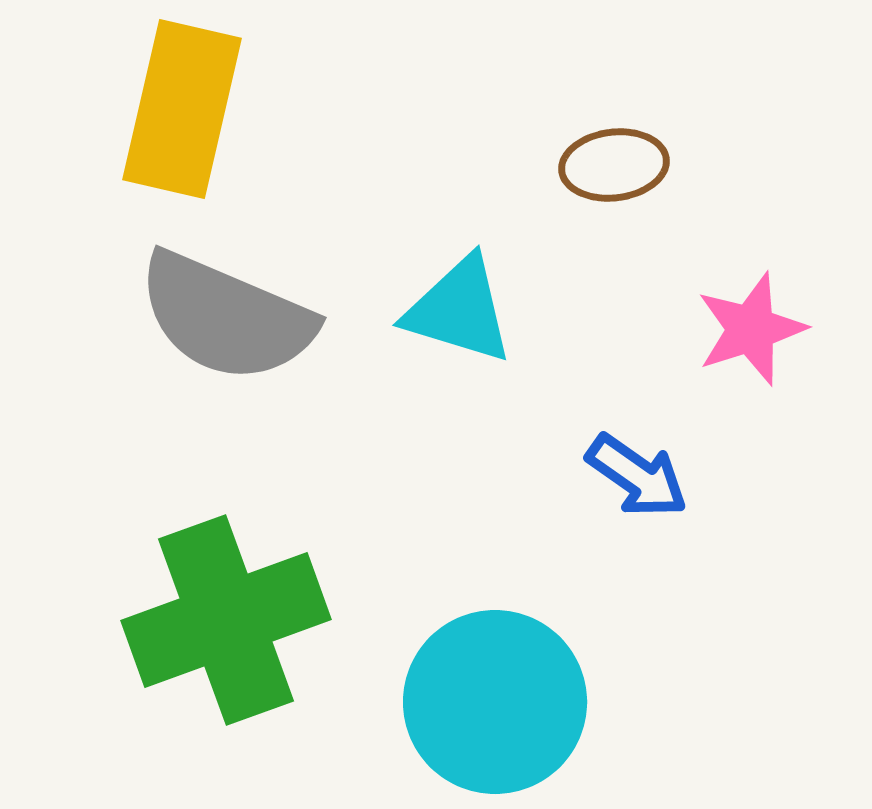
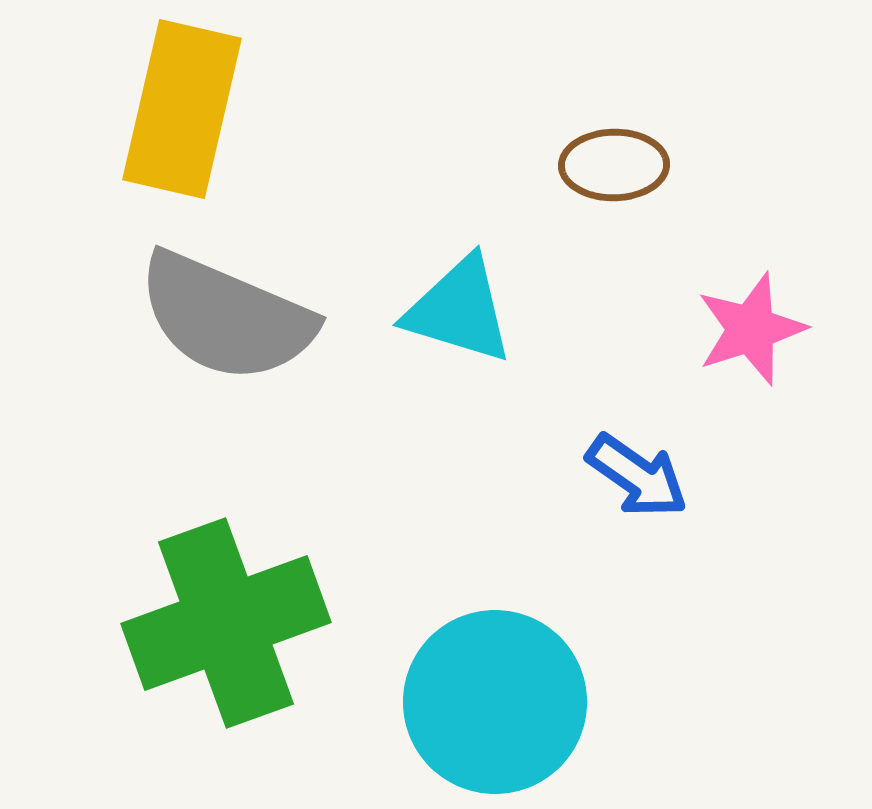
brown ellipse: rotated 6 degrees clockwise
green cross: moved 3 px down
